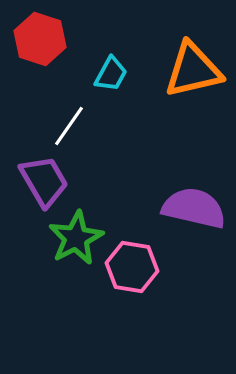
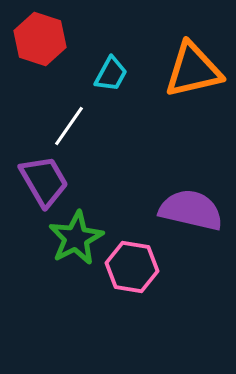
purple semicircle: moved 3 px left, 2 px down
